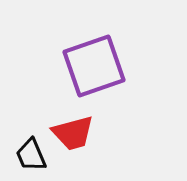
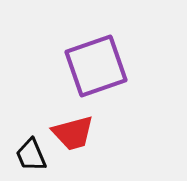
purple square: moved 2 px right
